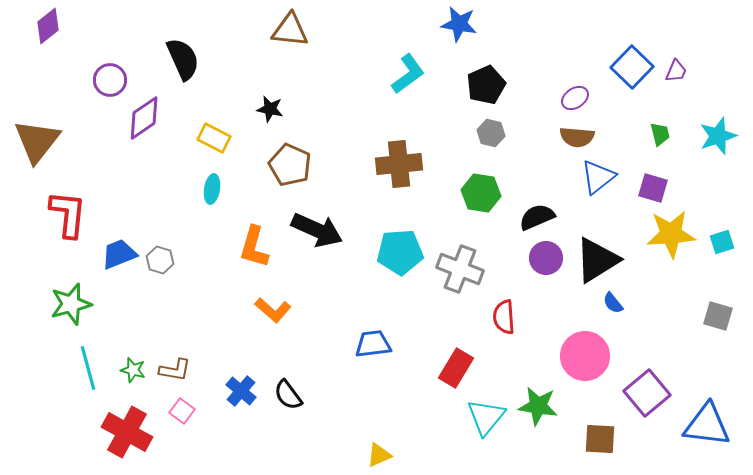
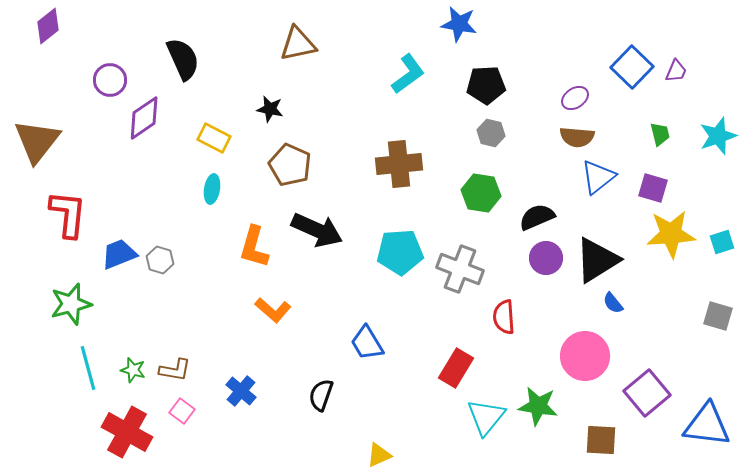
brown triangle at (290, 30): moved 8 px right, 14 px down; rotated 18 degrees counterclockwise
black pentagon at (486, 85): rotated 21 degrees clockwise
blue trapezoid at (373, 344): moved 6 px left, 1 px up; rotated 114 degrees counterclockwise
black semicircle at (288, 395): moved 33 px right; rotated 56 degrees clockwise
brown square at (600, 439): moved 1 px right, 1 px down
